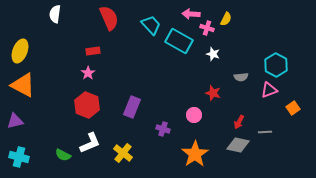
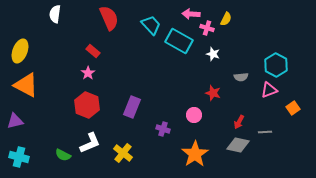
red rectangle: rotated 48 degrees clockwise
orange triangle: moved 3 px right
